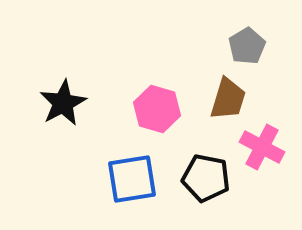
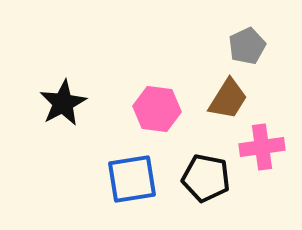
gray pentagon: rotated 6 degrees clockwise
brown trapezoid: rotated 15 degrees clockwise
pink hexagon: rotated 9 degrees counterclockwise
pink cross: rotated 36 degrees counterclockwise
